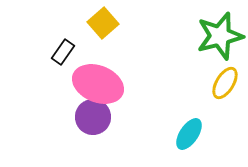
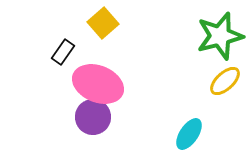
yellow ellipse: moved 2 px up; rotated 16 degrees clockwise
